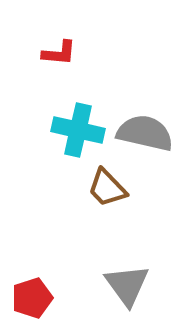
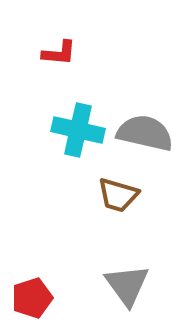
brown trapezoid: moved 11 px right, 7 px down; rotated 30 degrees counterclockwise
